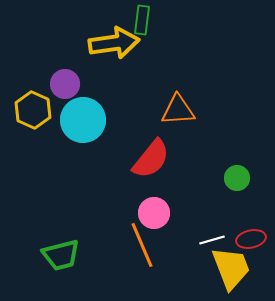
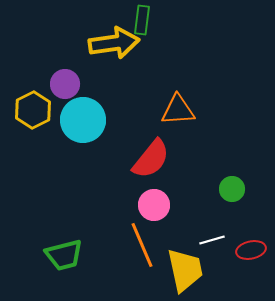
yellow hexagon: rotated 9 degrees clockwise
green circle: moved 5 px left, 11 px down
pink circle: moved 8 px up
red ellipse: moved 11 px down
green trapezoid: moved 3 px right
yellow trapezoid: moved 46 px left, 2 px down; rotated 9 degrees clockwise
